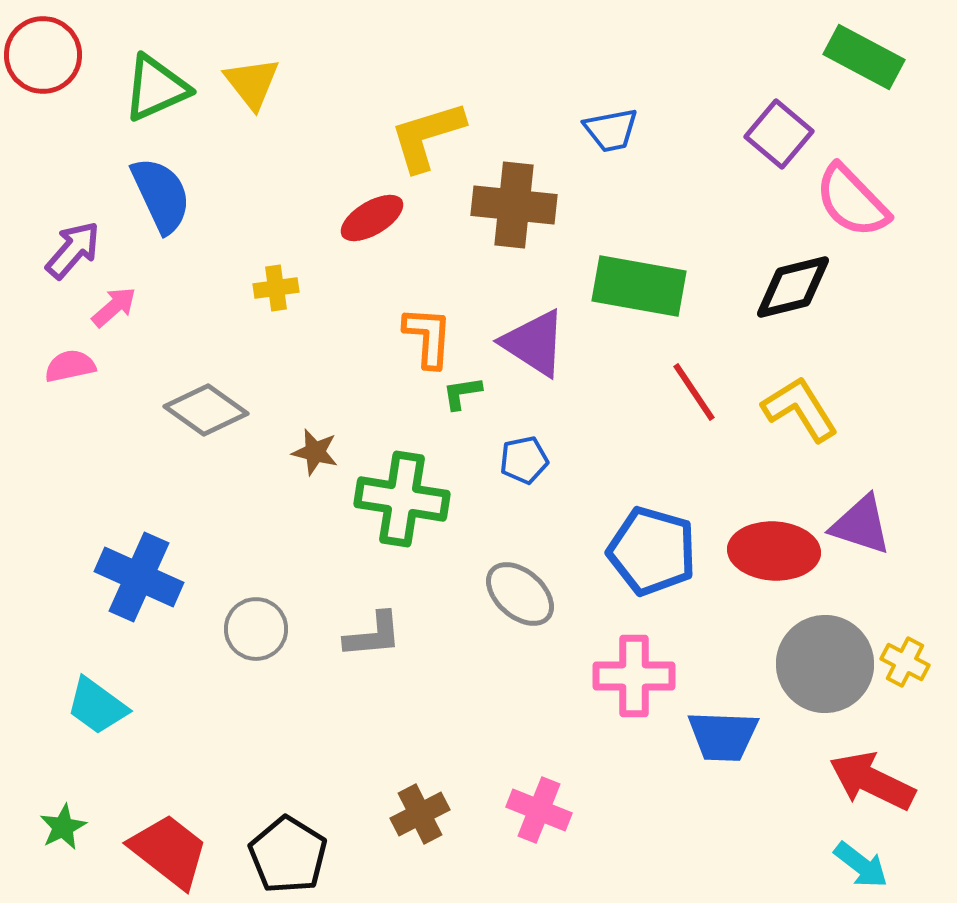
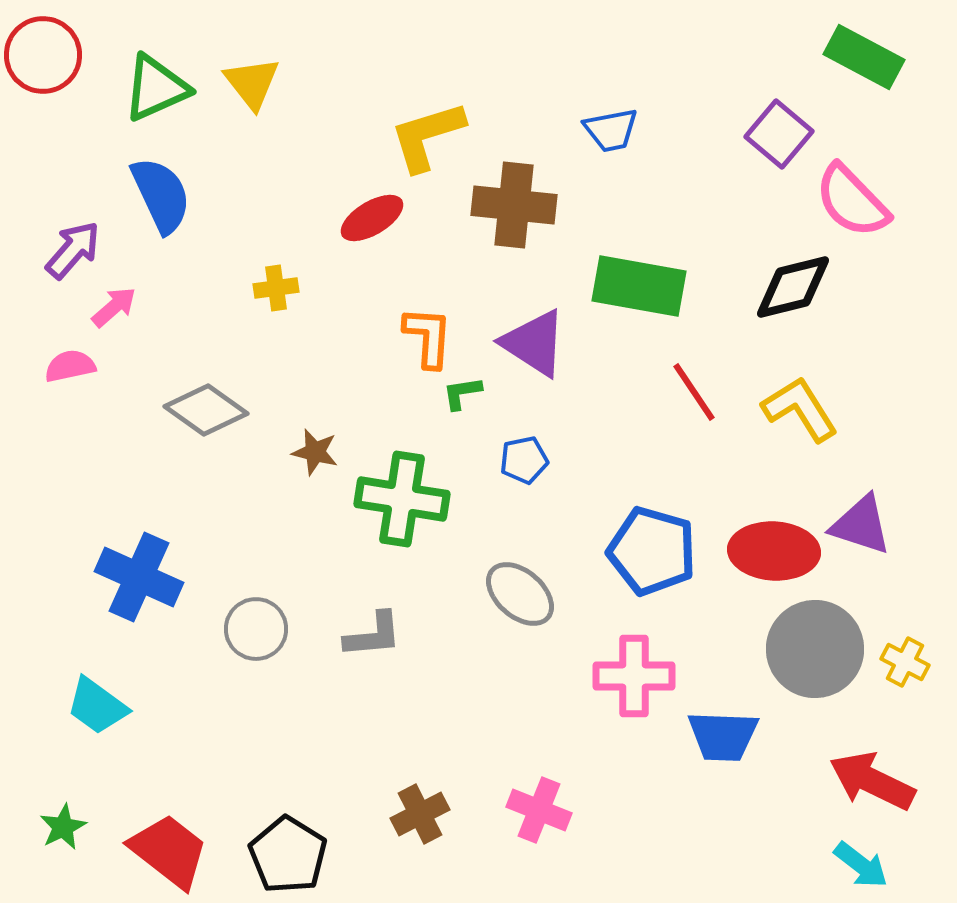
gray circle at (825, 664): moved 10 px left, 15 px up
